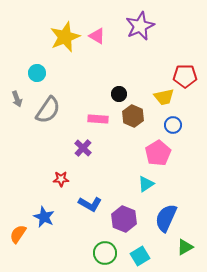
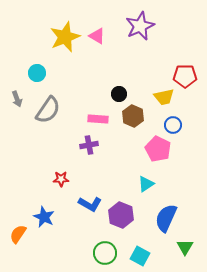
purple cross: moved 6 px right, 3 px up; rotated 36 degrees clockwise
pink pentagon: moved 4 px up; rotated 15 degrees counterclockwise
purple hexagon: moved 3 px left, 4 px up
green triangle: rotated 30 degrees counterclockwise
cyan square: rotated 30 degrees counterclockwise
